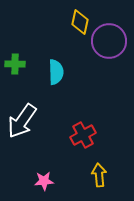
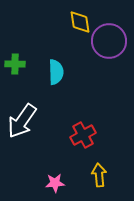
yellow diamond: rotated 20 degrees counterclockwise
pink star: moved 11 px right, 2 px down
